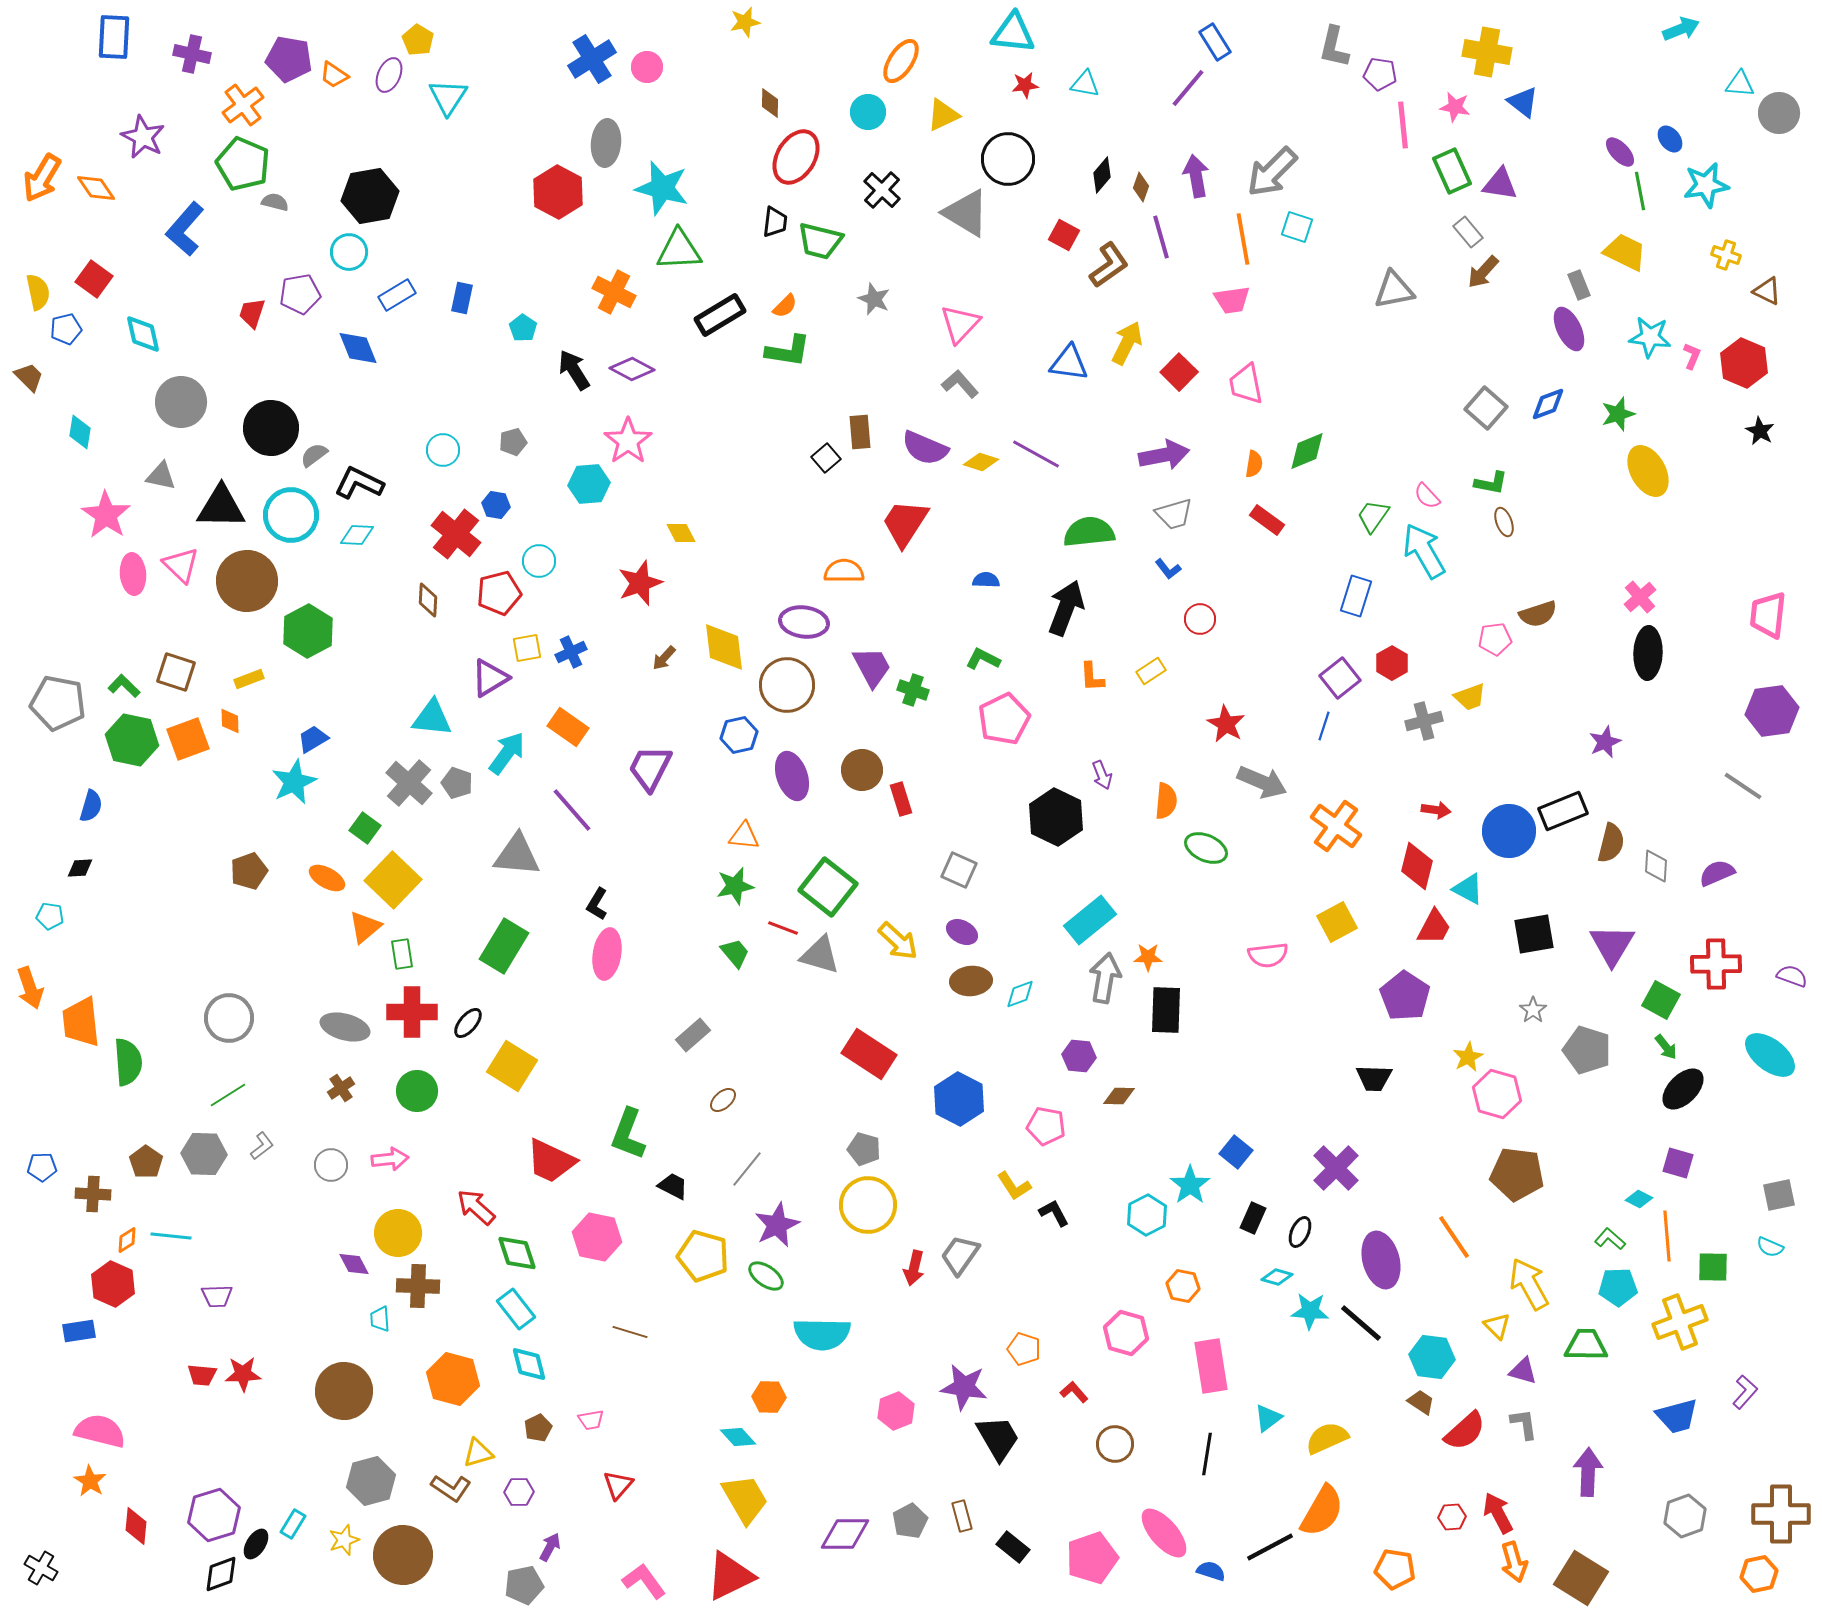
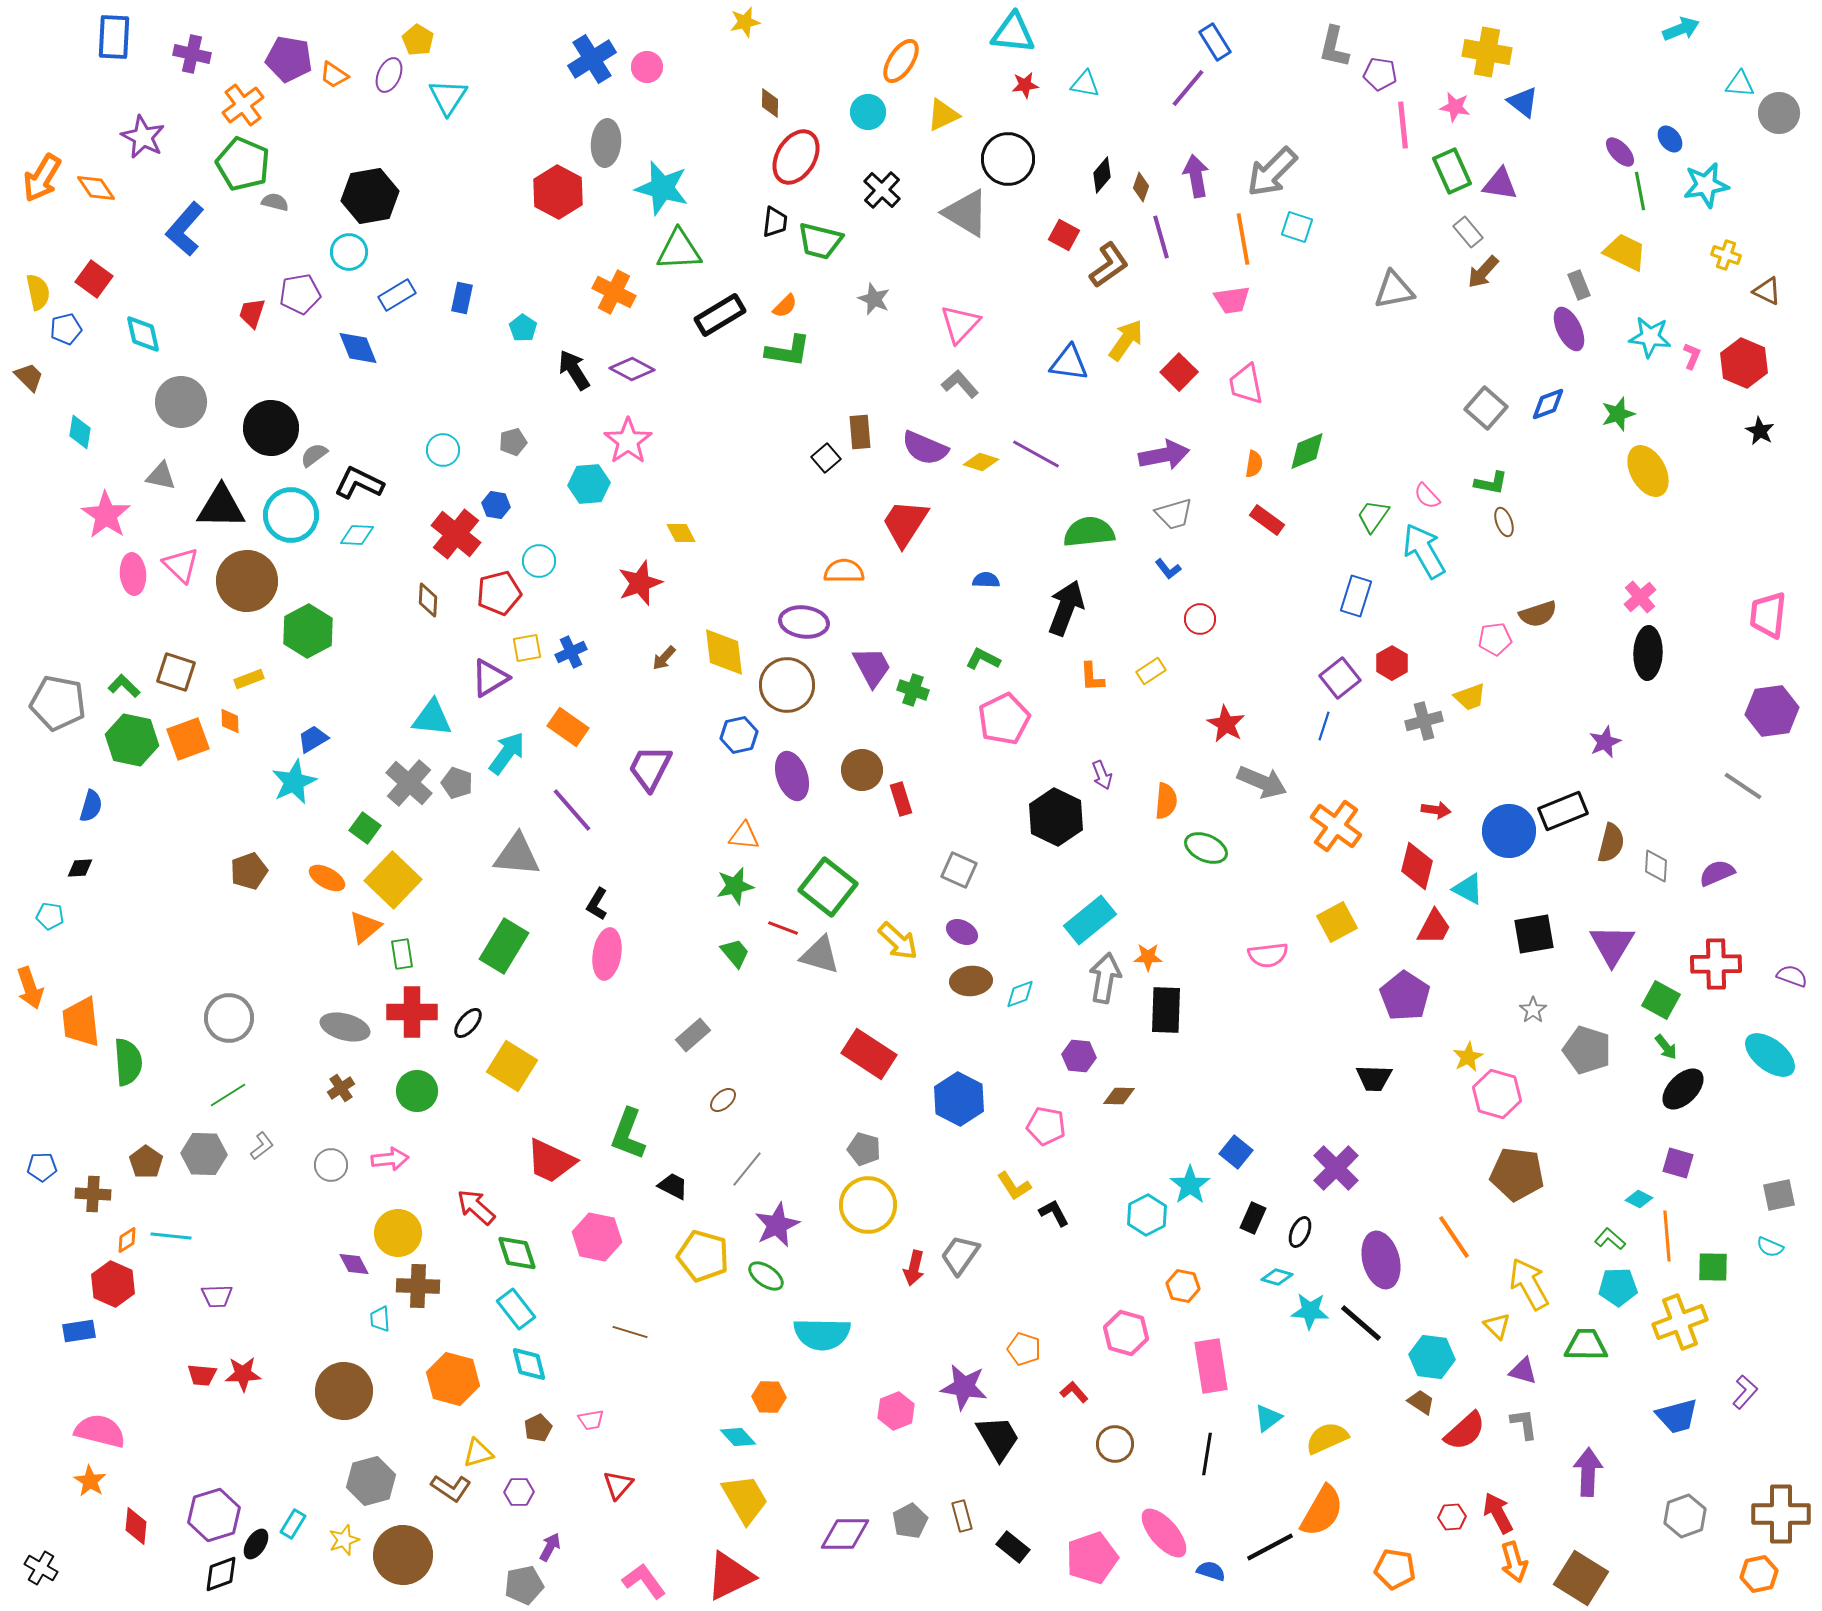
yellow arrow at (1127, 343): moved 1 px left, 3 px up; rotated 9 degrees clockwise
yellow diamond at (724, 647): moved 5 px down
